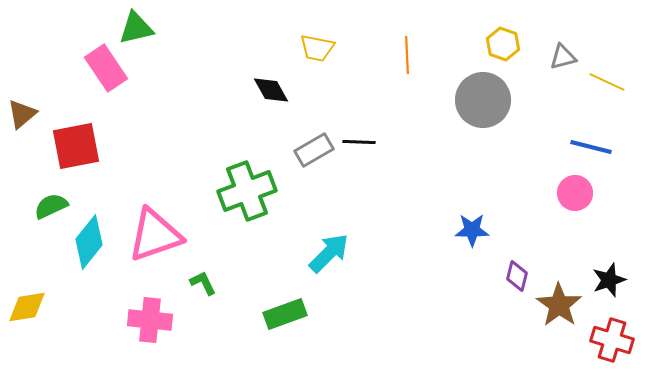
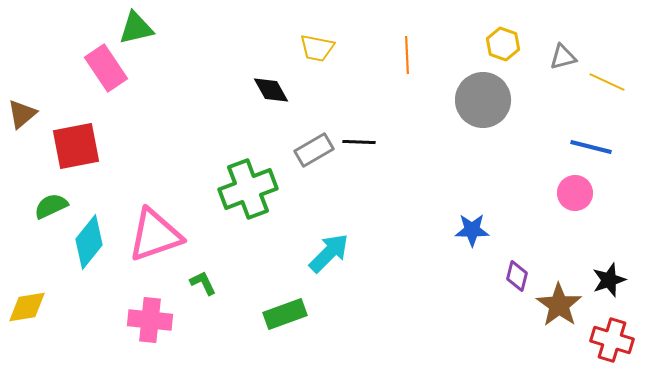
green cross: moved 1 px right, 2 px up
